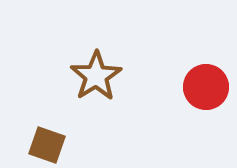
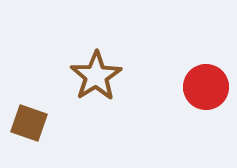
brown square: moved 18 px left, 22 px up
